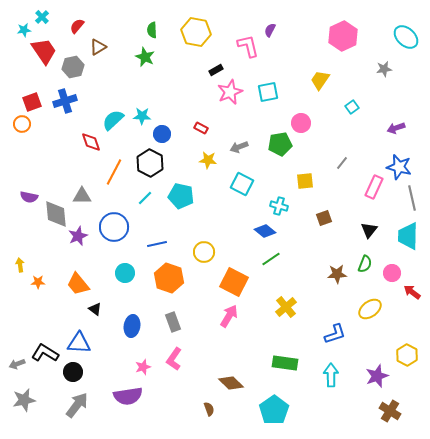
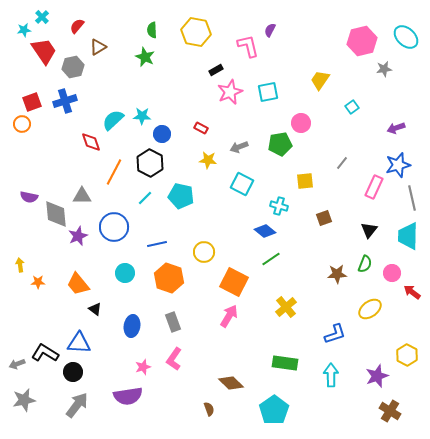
pink hexagon at (343, 36): moved 19 px right, 5 px down; rotated 12 degrees clockwise
blue star at (399, 167): moved 1 px left, 2 px up; rotated 30 degrees counterclockwise
